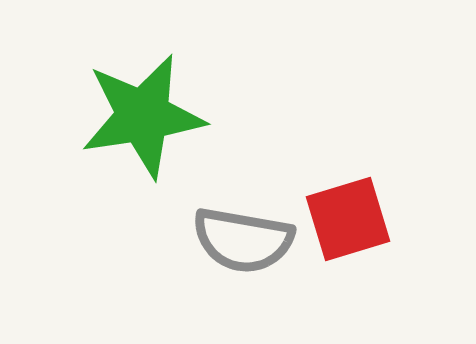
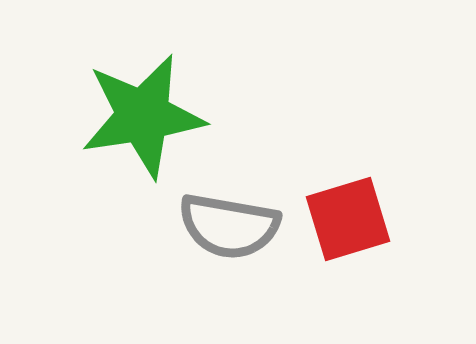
gray semicircle: moved 14 px left, 14 px up
